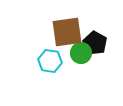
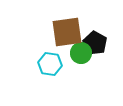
cyan hexagon: moved 3 px down
